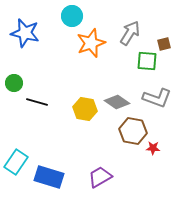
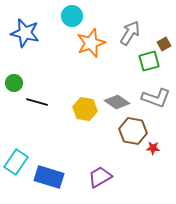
brown square: rotated 16 degrees counterclockwise
green square: moved 2 px right; rotated 20 degrees counterclockwise
gray L-shape: moved 1 px left
